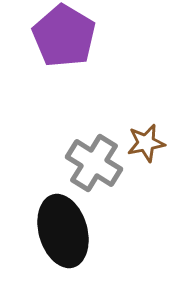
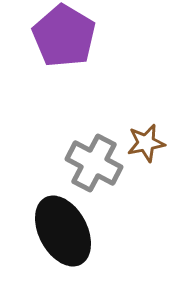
gray cross: rotated 4 degrees counterclockwise
black ellipse: rotated 12 degrees counterclockwise
